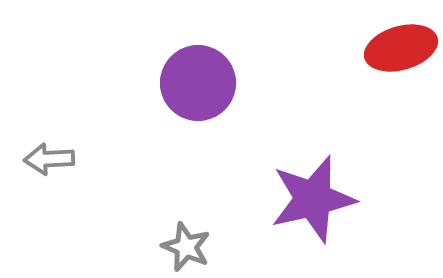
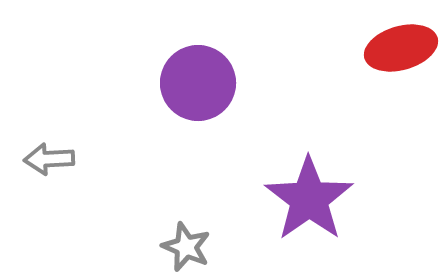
purple star: moved 4 px left; rotated 22 degrees counterclockwise
